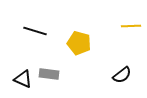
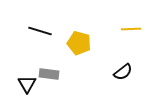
yellow line: moved 3 px down
black line: moved 5 px right
black semicircle: moved 1 px right, 3 px up
black triangle: moved 4 px right, 5 px down; rotated 36 degrees clockwise
